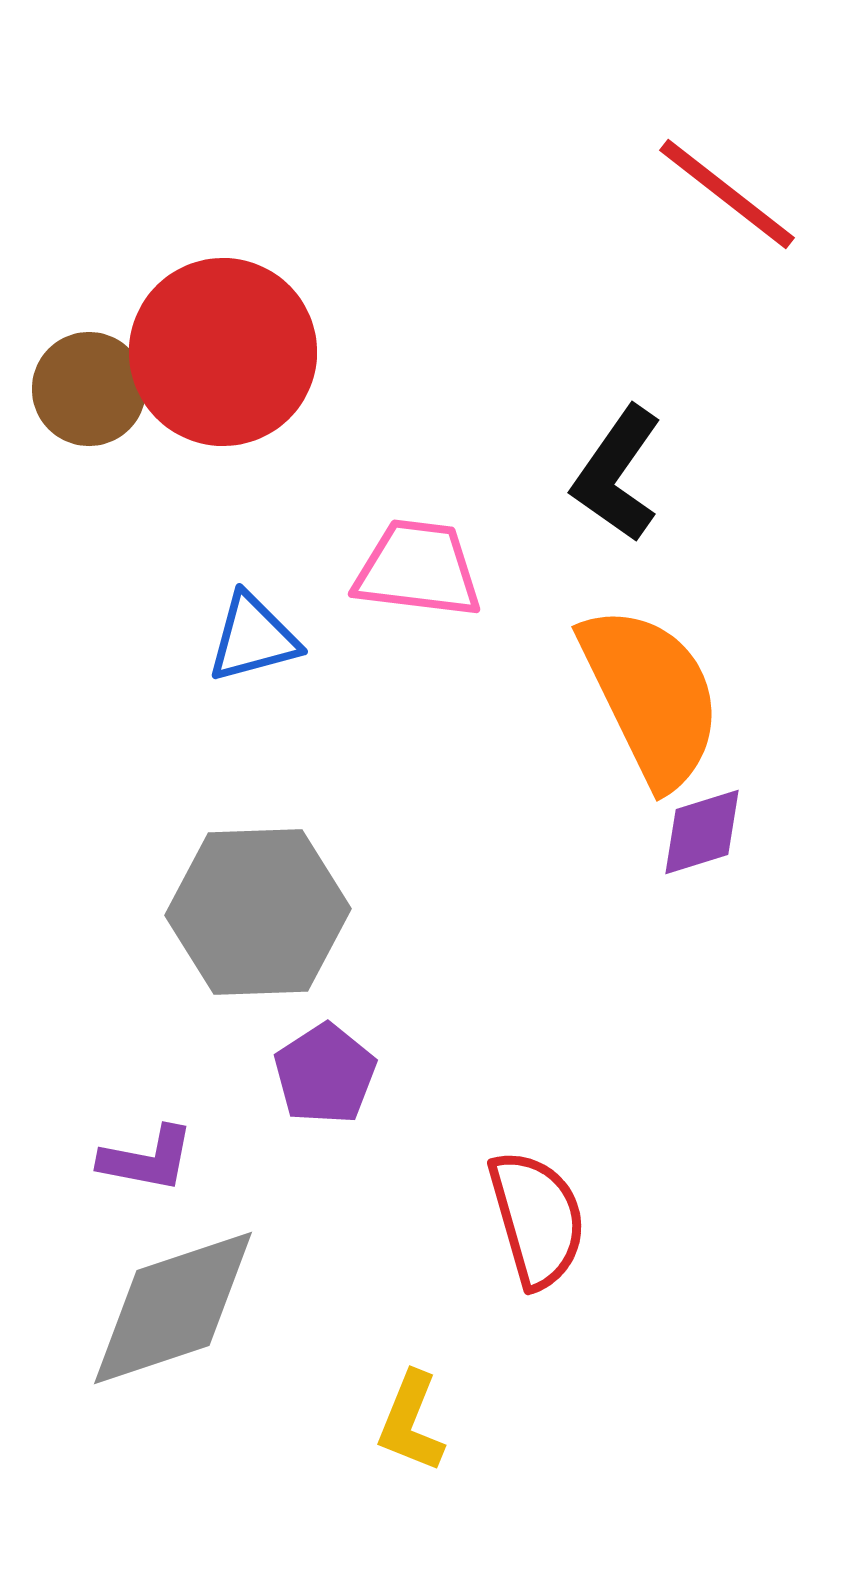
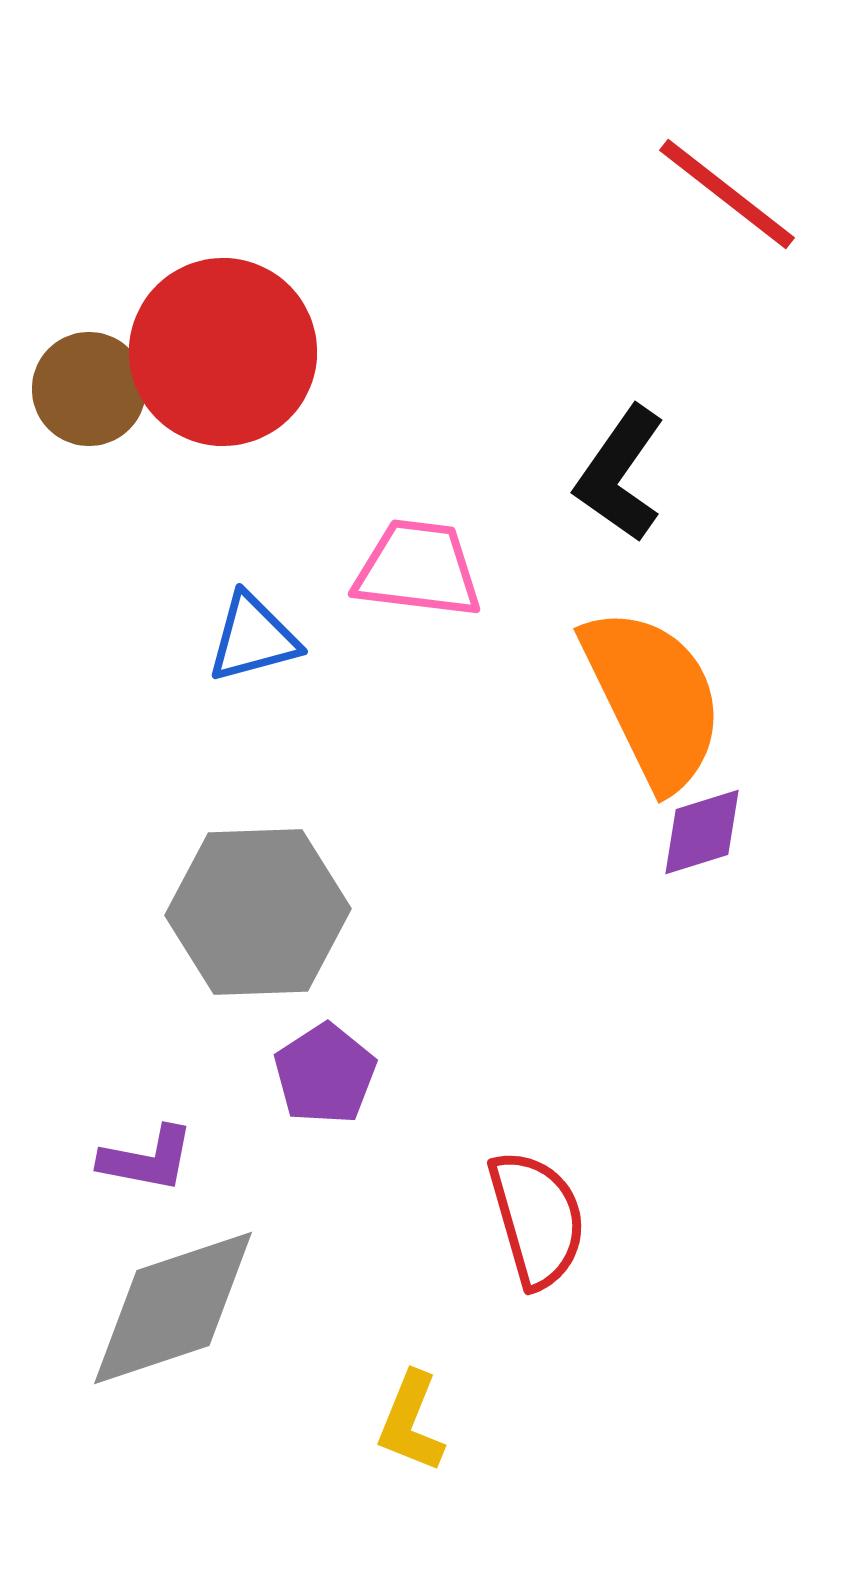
black L-shape: moved 3 px right
orange semicircle: moved 2 px right, 2 px down
